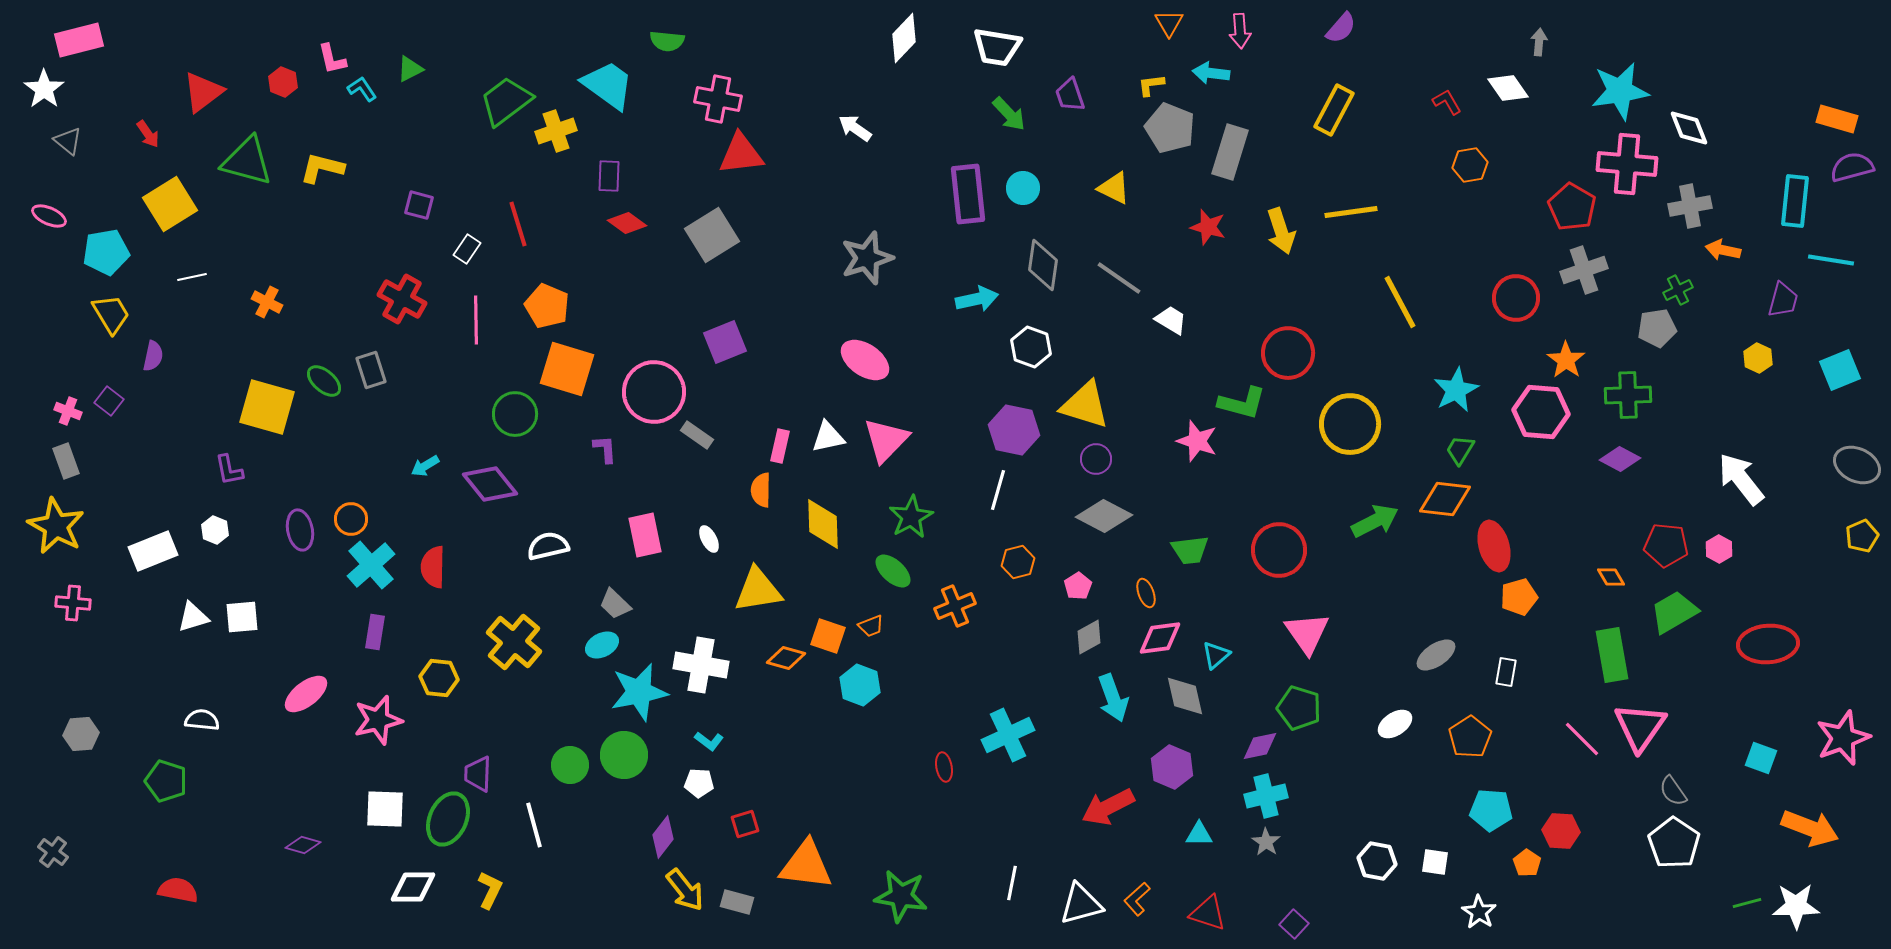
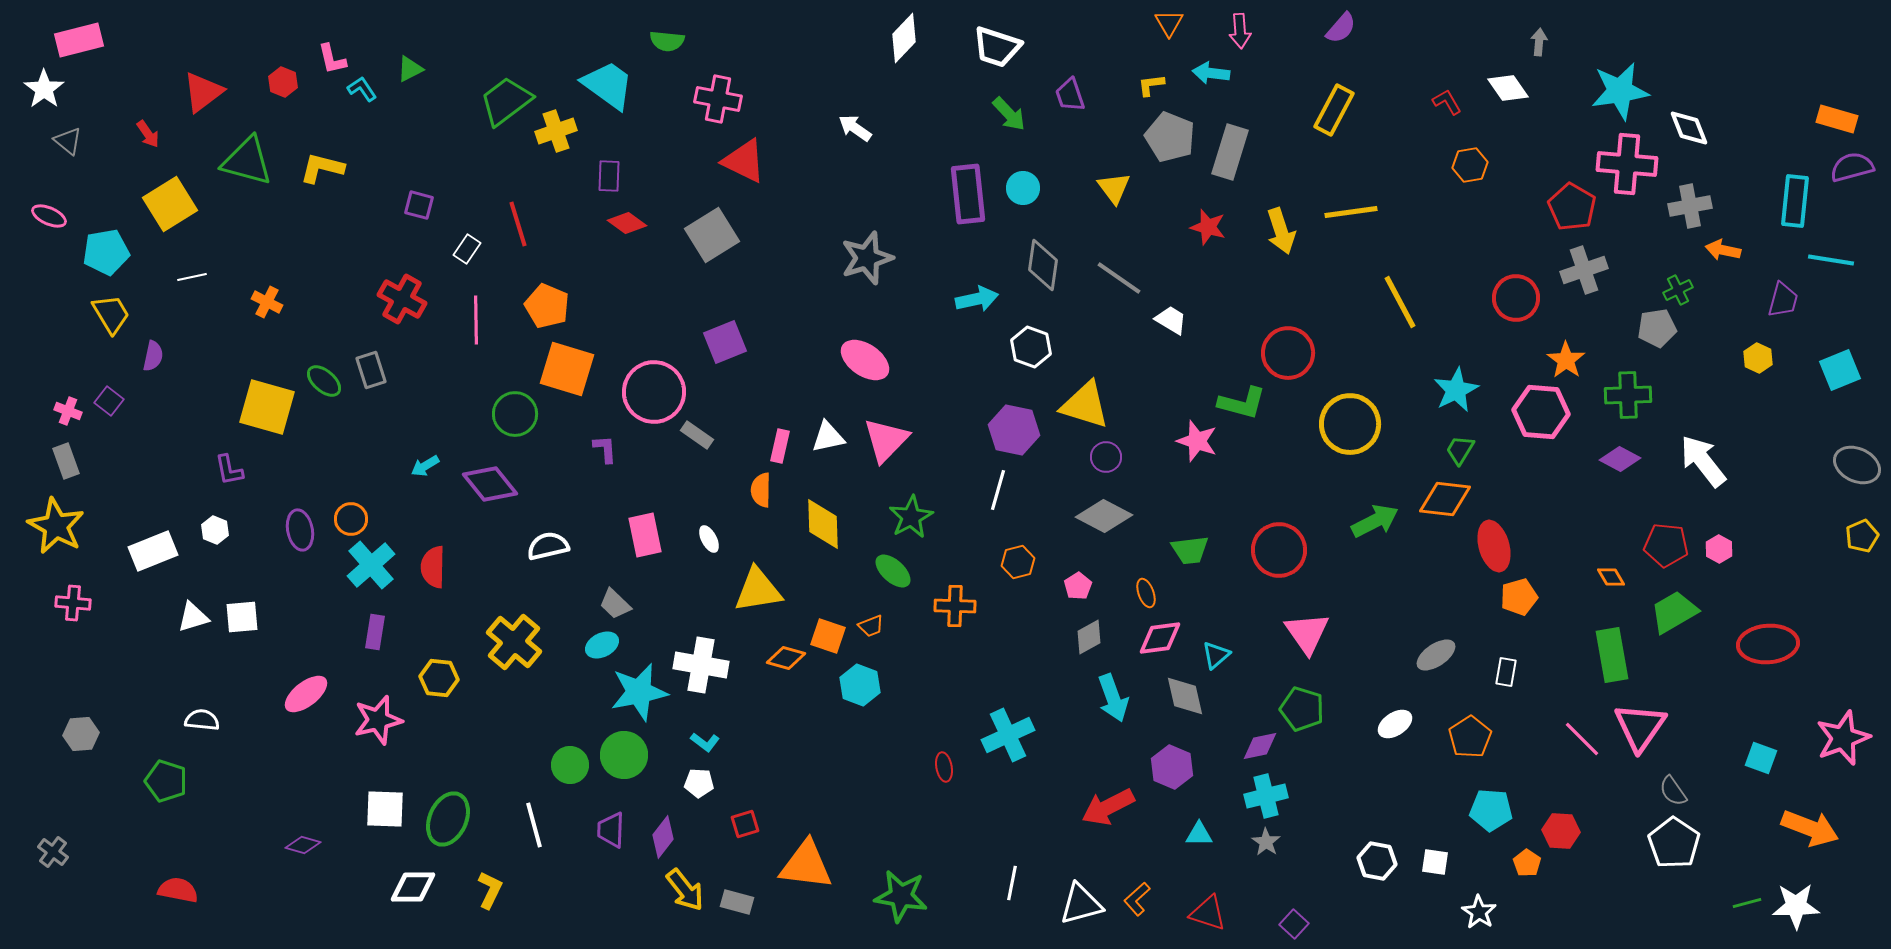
white trapezoid at (997, 47): rotated 9 degrees clockwise
gray pentagon at (1170, 128): moved 9 px down
red triangle at (741, 154): moved 3 px right, 7 px down; rotated 33 degrees clockwise
yellow triangle at (1114, 188): rotated 27 degrees clockwise
purple circle at (1096, 459): moved 10 px right, 2 px up
white arrow at (1741, 479): moved 38 px left, 18 px up
orange cross at (955, 606): rotated 24 degrees clockwise
green pentagon at (1299, 708): moved 3 px right, 1 px down
cyan L-shape at (709, 741): moved 4 px left, 1 px down
purple trapezoid at (478, 774): moved 133 px right, 56 px down
